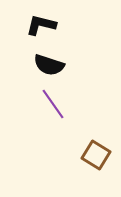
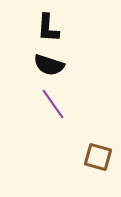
black L-shape: moved 7 px right, 3 px down; rotated 100 degrees counterclockwise
brown square: moved 2 px right, 2 px down; rotated 16 degrees counterclockwise
